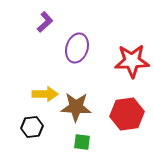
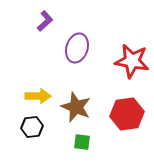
purple L-shape: moved 1 px up
red star: rotated 12 degrees clockwise
yellow arrow: moved 7 px left, 2 px down
brown star: rotated 20 degrees clockwise
